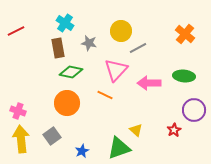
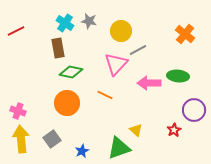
gray star: moved 22 px up
gray line: moved 2 px down
pink triangle: moved 6 px up
green ellipse: moved 6 px left
gray square: moved 3 px down
